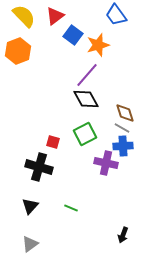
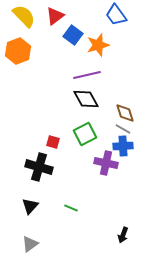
purple line: rotated 36 degrees clockwise
gray line: moved 1 px right, 1 px down
